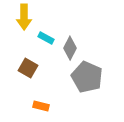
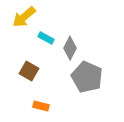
yellow arrow: rotated 50 degrees clockwise
brown square: moved 1 px right, 3 px down
